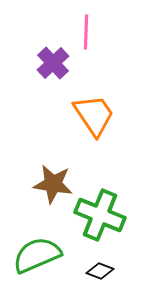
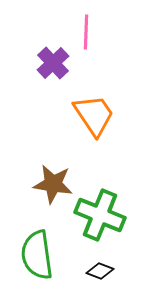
green semicircle: rotated 75 degrees counterclockwise
